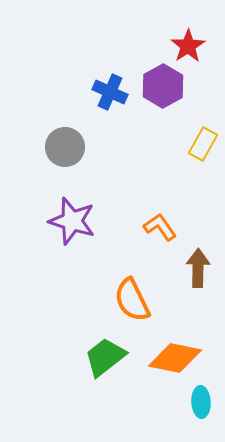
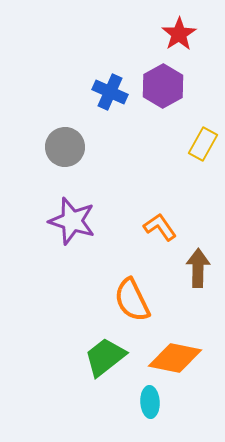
red star: moved 9 px left, 12 px up
cyan ellipse: moved 51 px left
